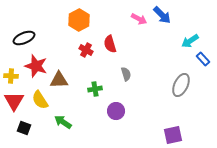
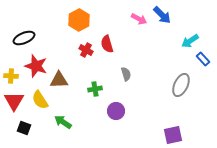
red semicircle: moved 3 px left
